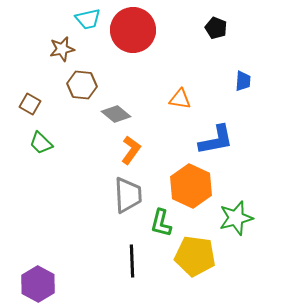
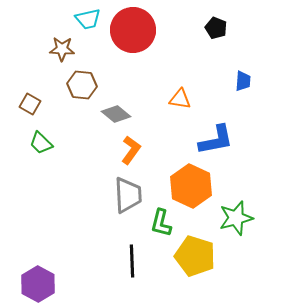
brown star: rotated 15 degrees clockwise
yellow pentagon: rotated 9 degrees clockwise
